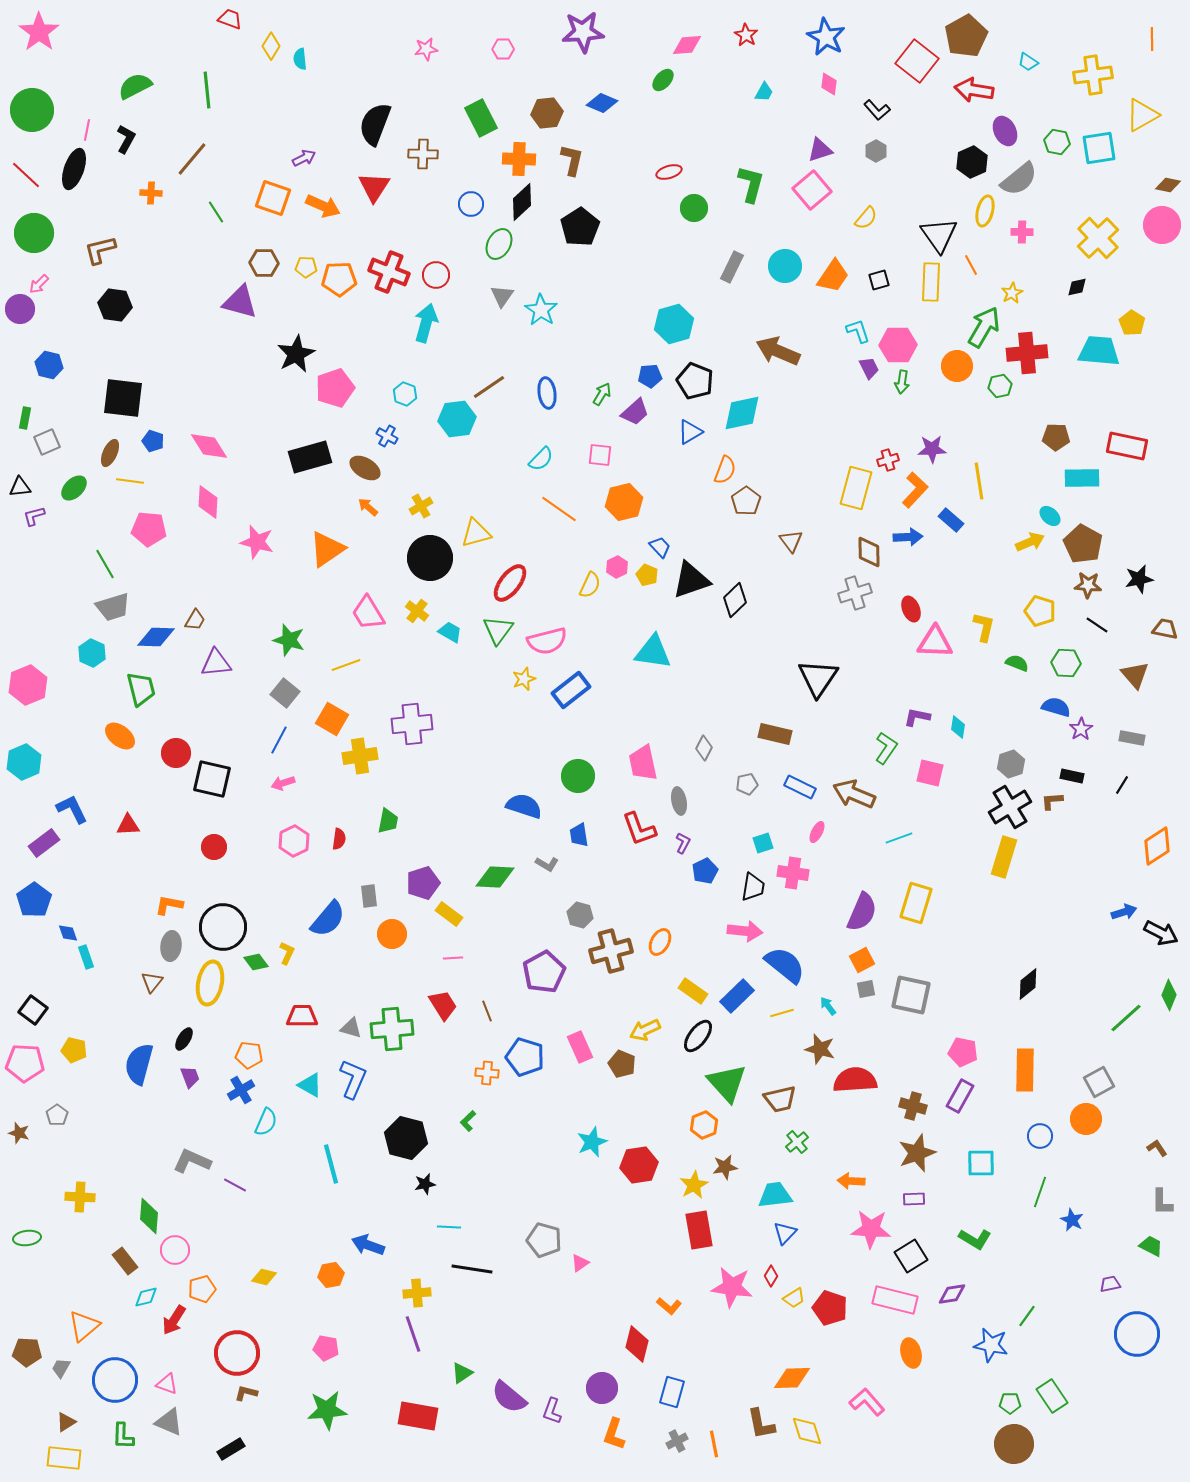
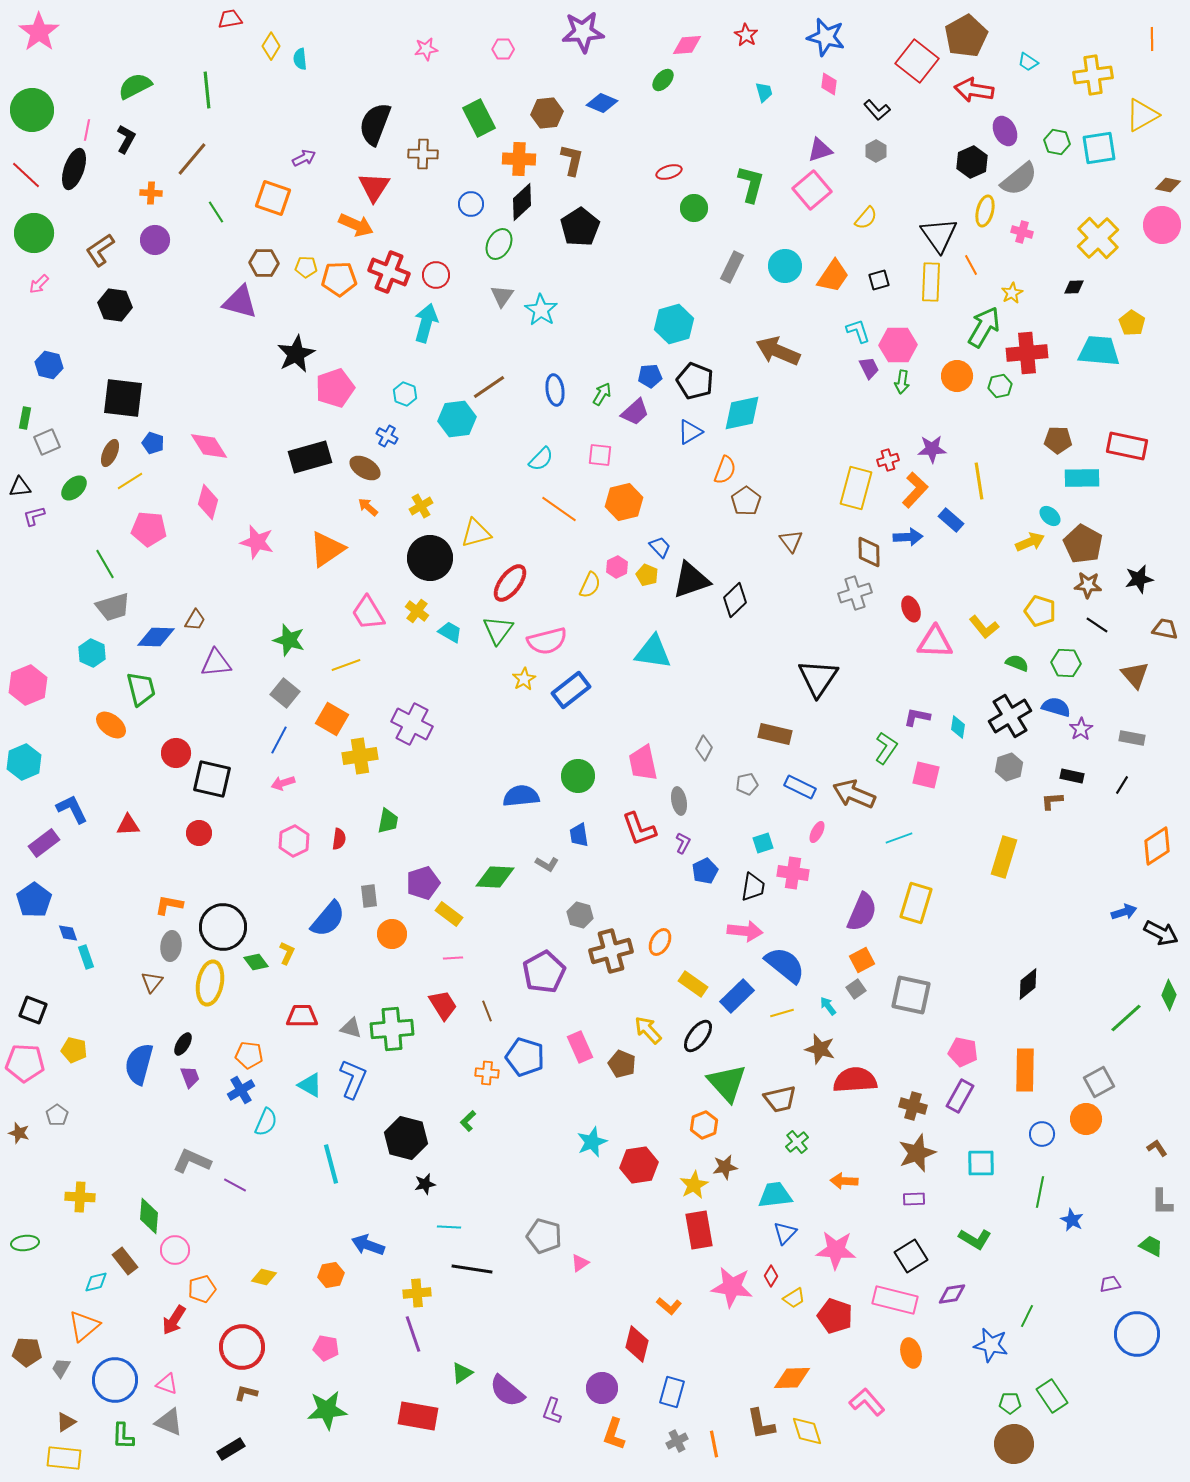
red trapezoid at (230, 19): rotated 30 degrees counterclockwise
blue star at (826, 37): rotated 15 degrees counterclockwise
cyan trapezoid at (764, 92): rotated 45 degrees counterclockwise
green rectangle at (481, 118): moved 2 px left
orange arrow at (323, 206): moved 33 px right, 19 px down
pink cross at (1022, 232): rotated 15 degrees clockwise
brown L-shape at (100, 250): rotated 20 degrees counterclockwise
black diamond at (1077, 287): moved 3 px left; rotated 10 degrees clockwise
purple circle at (20, 309): moved 135 px right, 69 px up
orange circle at (957, 366): moved 10 px down
blue ellipse at (547, 393): moved 8 px right, 3 px up
brown pentagon at (1056, 437): moved 2 px right, 3 px down
blue pentagon at (153, 441): moved 2 px down
yellow line at (130, 481): rotated 40 degrees counterclockwise
pink diamond at (208, 502): rotated 12 degrees clockwise
yellow L-shape at (984, 627): rotated 128 degrees clockwise
yellow star at (524, 679): rotated 10 degrees counterclockwise
purple cross at (412, 724): rotated 33 degrees clockwise
orange ellipse at (120, 736): moved 9 px left, 11 px up
gray hexagon at (1011, 764): moved 2 px left, 3 px down
pink square at (930, 773): moved 4 px left, 2 px down
blue semicircle at (524, 806): moved 3 px left, 10 px up; rotated 24 degrees counterclockwise
black cross at (1010, 807): moved 91 px up
red circle at (214, 847): moved 15 px left, 14 px up
gray square at (866, 989): moved 10 px left; rotated 24 degrees counterclockwise
yellow rectangle at (693, 991): moved 7 px up
black square at (33, 1010): rotated 16 degrees counterclockwise
yellow arrow at (645, 1030): moved 3 px right; rotated 72 degrees clockwise
black ellipse at (184, 1039): moved 1 px left, 5 px down
blue circle at (1040, 1136): moved 2 px right, 2 px up
orange arrow at (851, 1181): moved 7 px left
green line at (1040, 1192): rotated 8 degrees counterclockwise
pink star at (871, 1229): moved 35 px left, 21 px down
green ellipse at (27, 1238): moved 2 px left, 5 px down
gray pentagon at (544, 1240): moved 4 px up
cyan diamond at (146, 1297): moved 50 px left, 15 px up
red pentagon at (830, 1308): moved 5 px right, 8 px down
green line at (1027, 1316): rotated 10 degrees counterclockwise
red circle at (237, 1353): moved 5 px right, 6 px up
purple semicircle at (509, 1397): moved 2 px left, 6 px up
